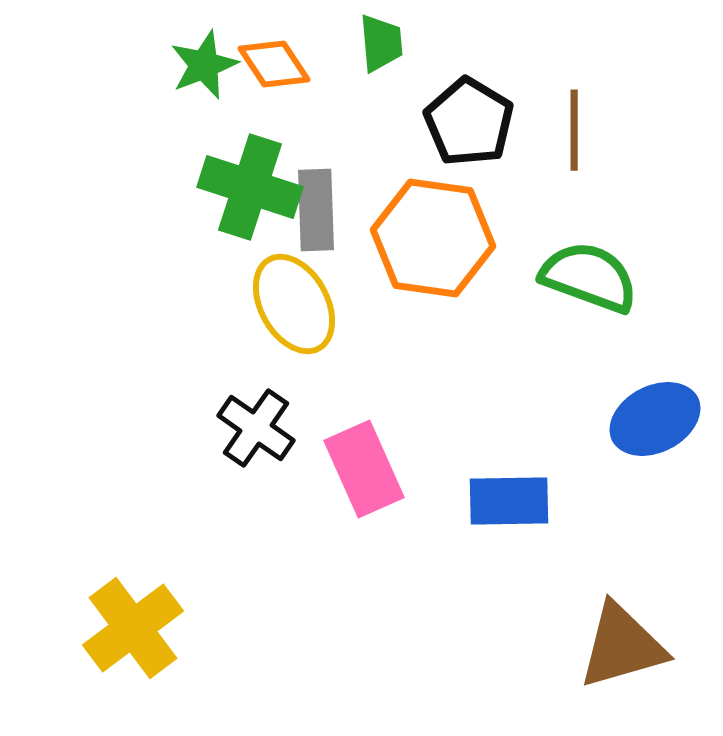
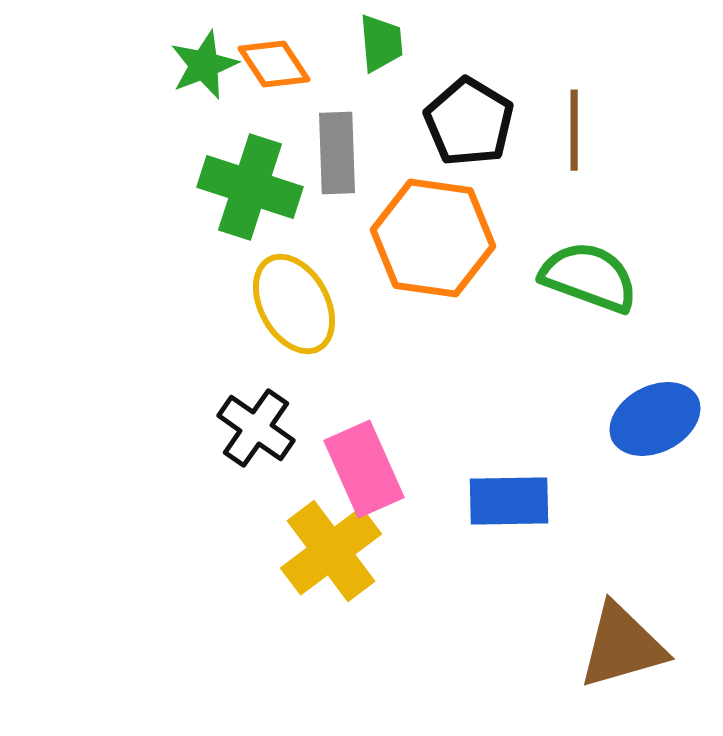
gray rectangle: moved 21 px right, 57 px up
yellow cross: moved 198 px right, 77 px up
